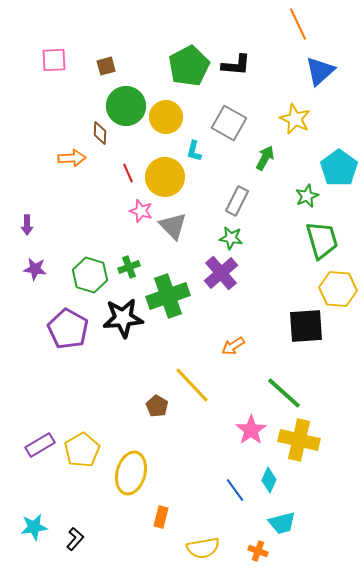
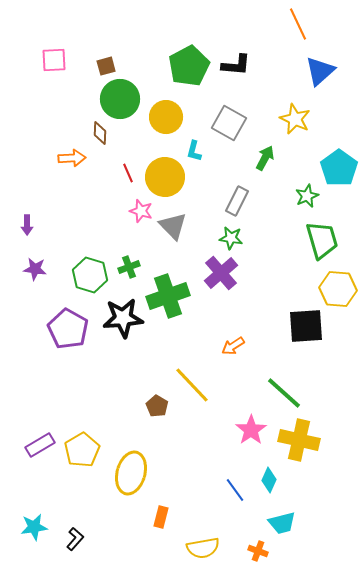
green circle at (126, 106): moved 6 px left, 7 px up
